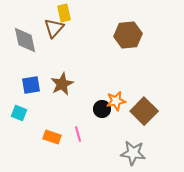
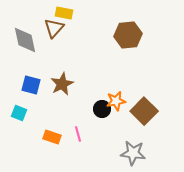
yellow rectangle: rotated 66 degrees counterclockwise
blue square: rotated 24 degrees clockwise
